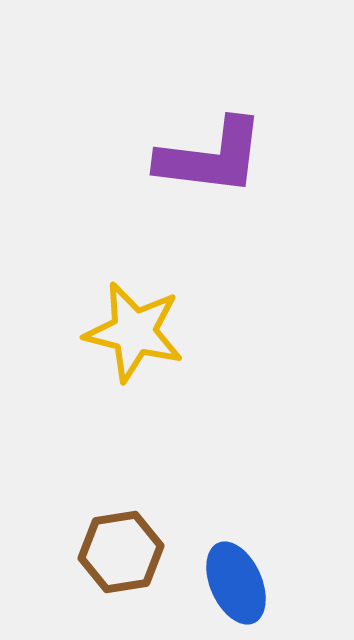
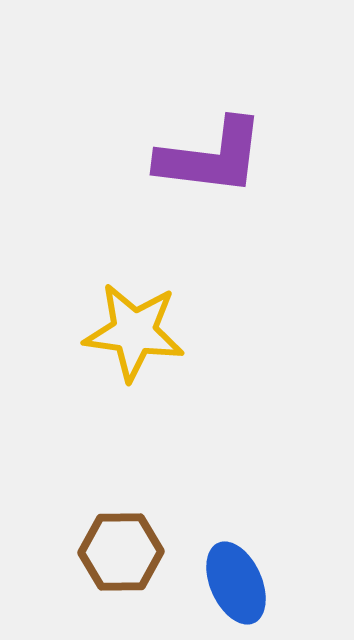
yellow star: rotated 6 degrees counterclockwise
brown hexagon: rotated 8 degrees clockwise
